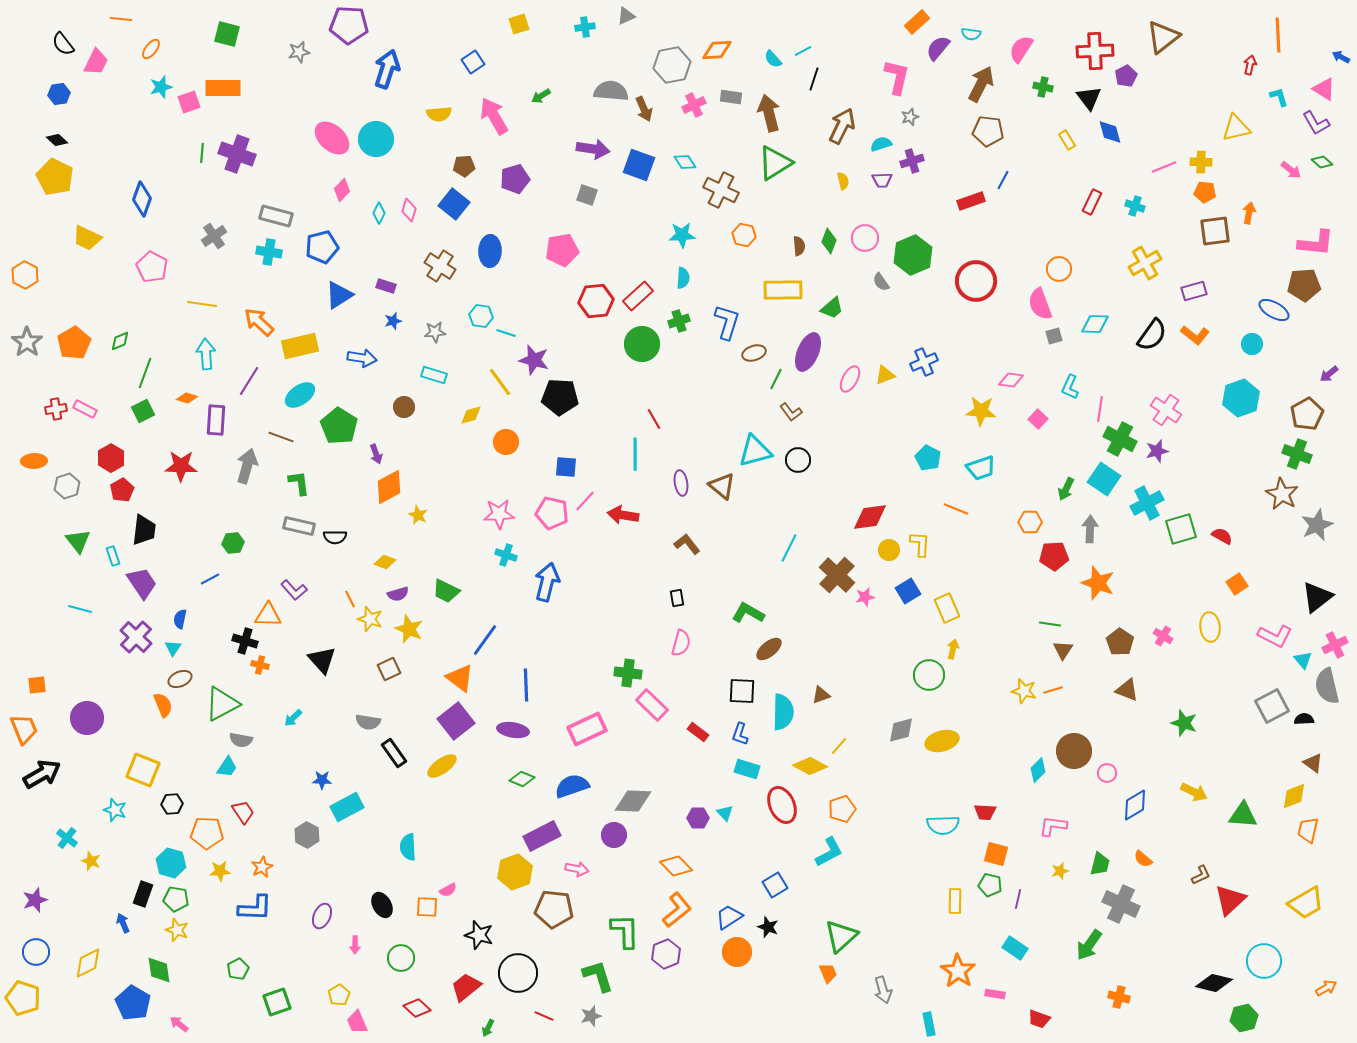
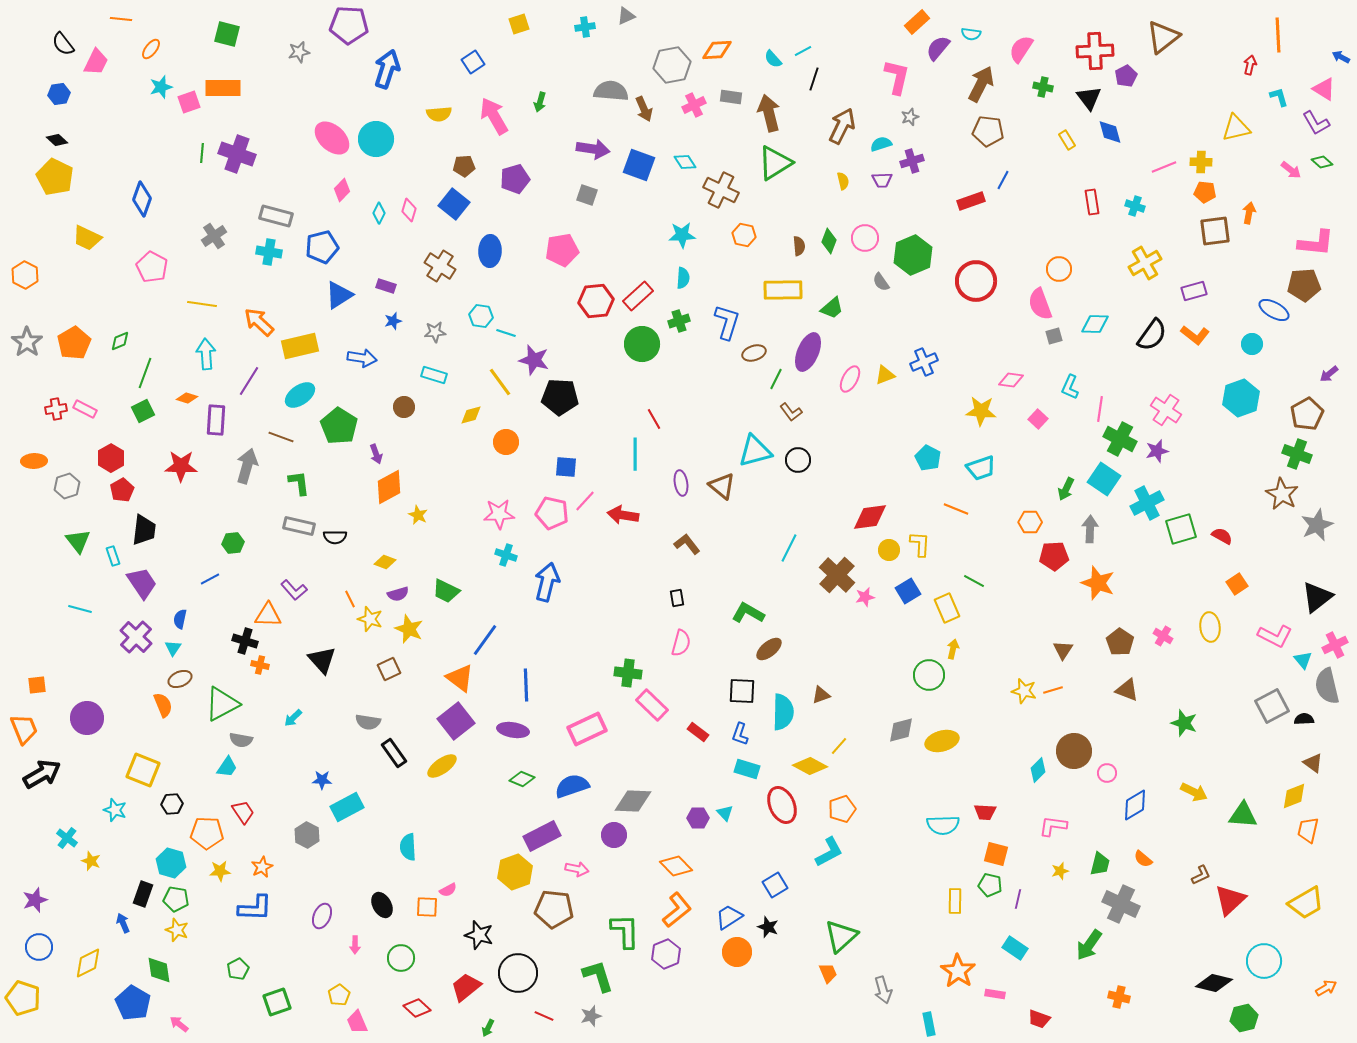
green arrow at (541, 96): moved 1 px left, 6 px down; rotated 42 degrees counterclockwise
red rectangle at (1092, 202): rotated 35 degrees counterclockwise
green line at (1050, 624): moved 76 px left, 43 px up; rotated 20 degrees clockwise
blue circle at (36, 952): moved 3 px right, 5 px up
